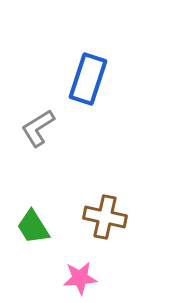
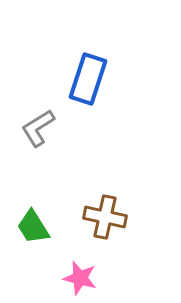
pink star: rotated 20 degrees clockwise
